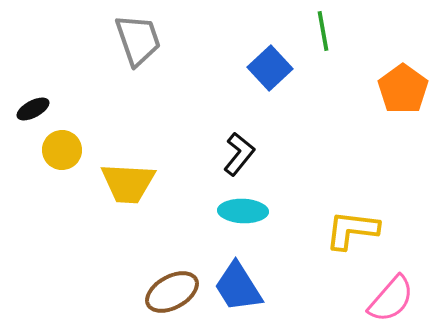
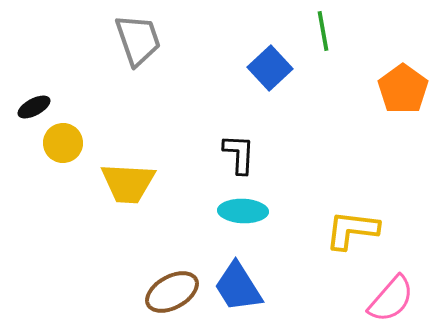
black ellipse: moved 1 px right, 2 px up
yellow circle: moved 1 px right, 7 px up
black L-shape: rotated 36 degrees counterclockwise
